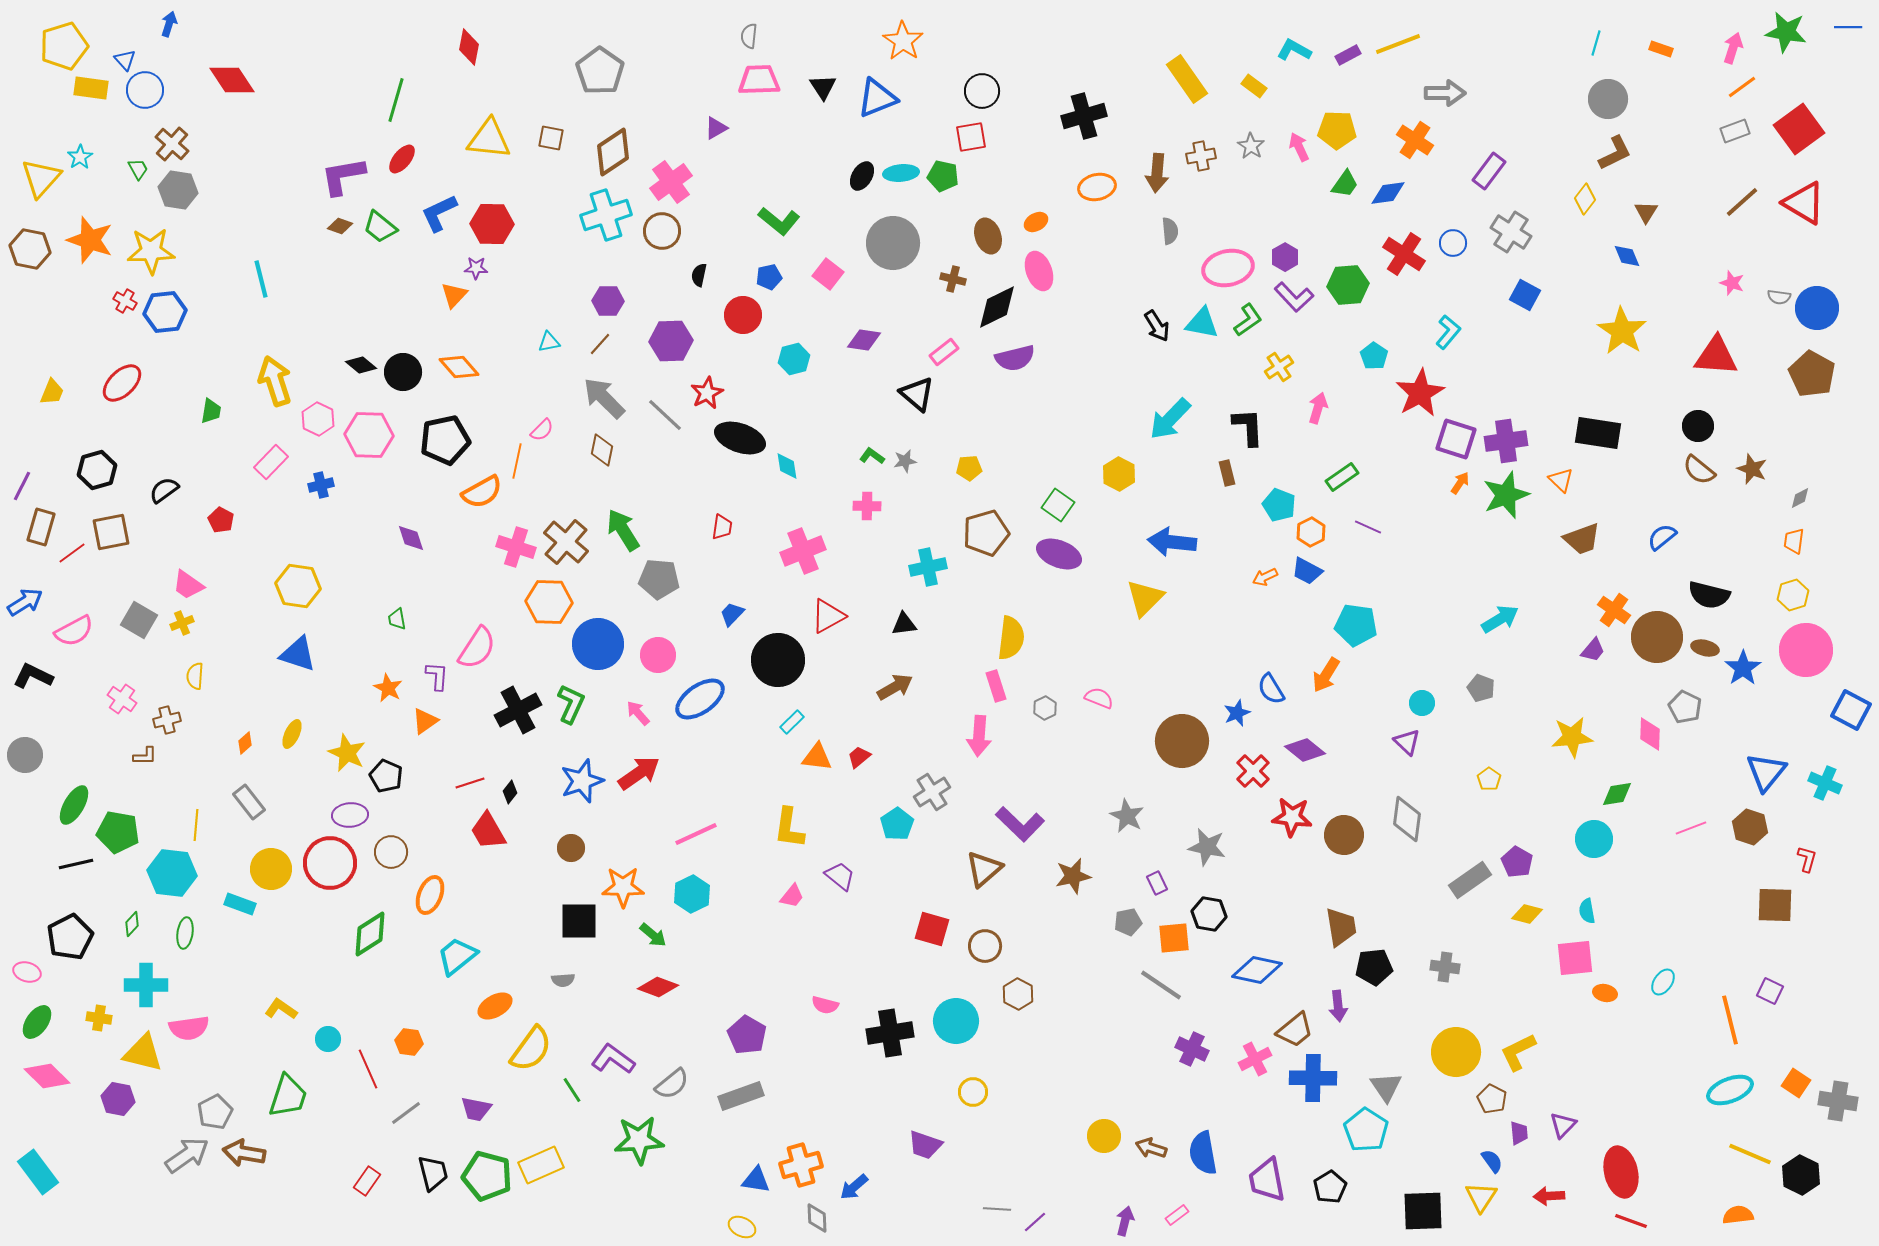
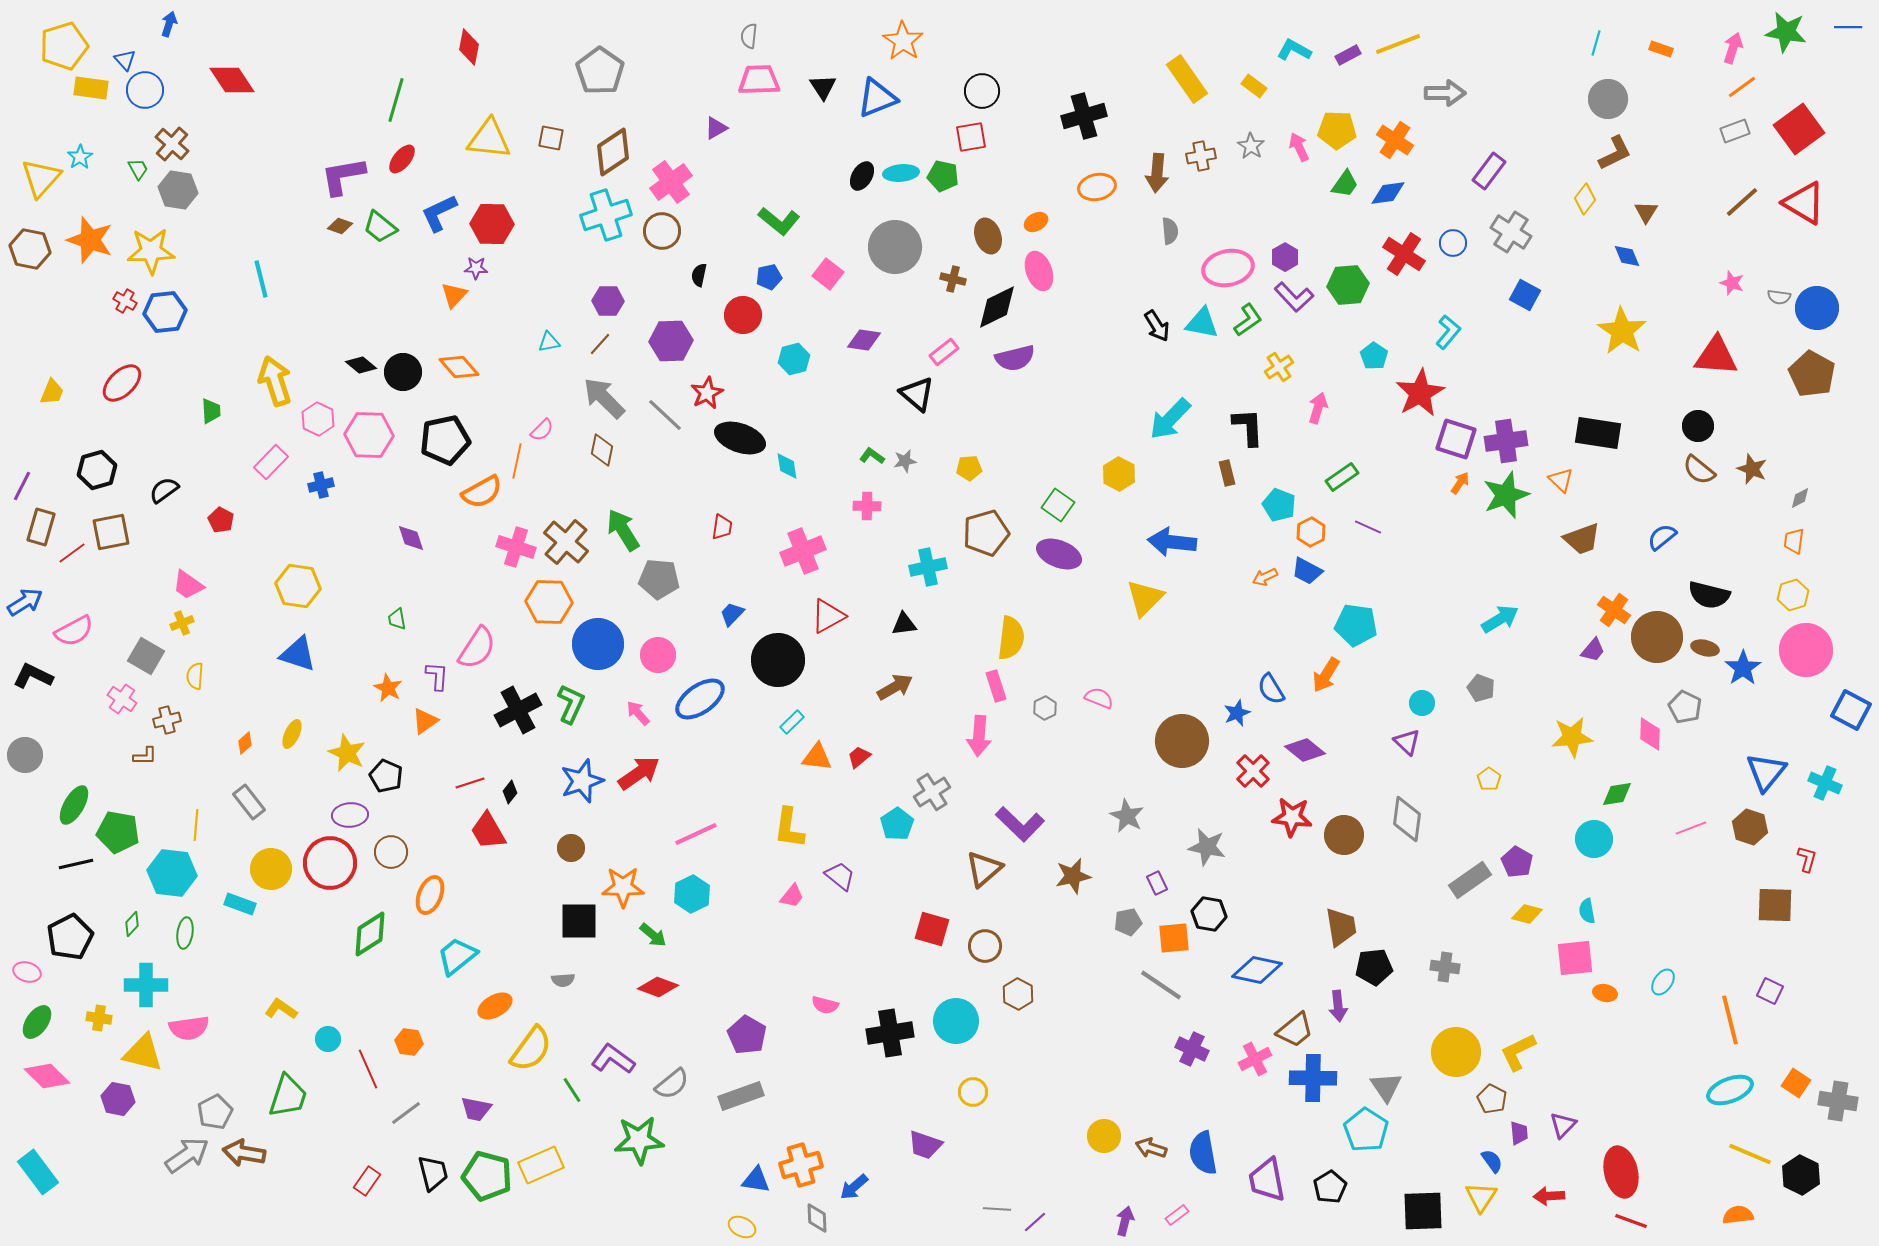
orange cross at (1415, 140): moved 20 px left
gray circle at (893, 243): moved 2 px right, 4 px down
green trapezoid at (211, 411): rotated 12 degrees counterclockwise
gray square at (139, 620): moved 7 px right, 36 px down
